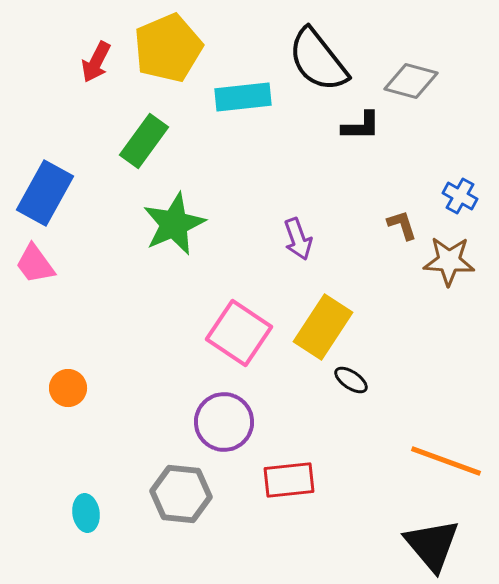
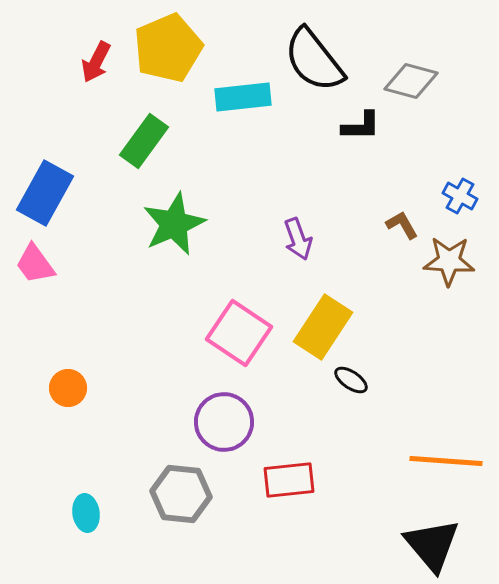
black semicircle: moved 4 px left
brown L-shape: rotated 12 degrees counterclockwise
orange line: rotated 16 degrees counterclockwise
